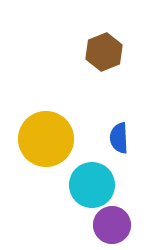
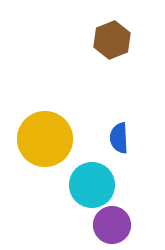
brown hexagon: moved 8 px right, 12 px up
yellow circle: moved 1 px left
